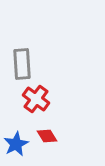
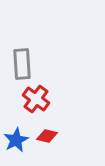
red diamond: rotated 45 degrees counterclockwise
blue star: moved 4 px up
